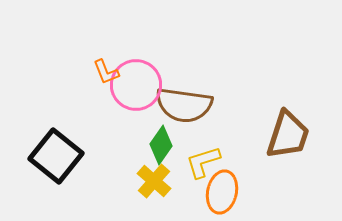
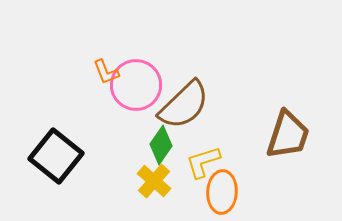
brown semicircle: rotated 52 degrees counterclockwise
orange ellipse: rotated 9 degrees counterclockwise
